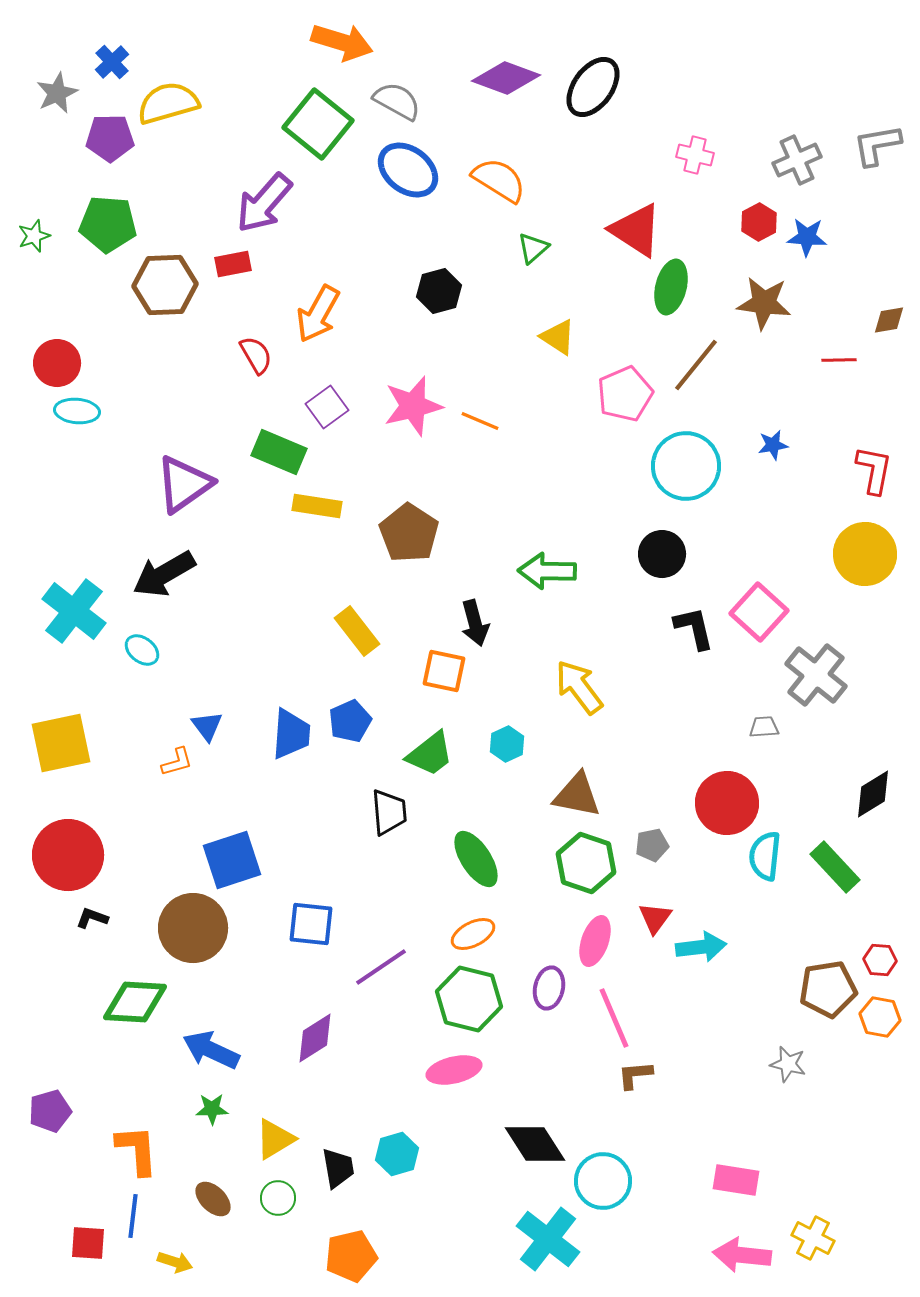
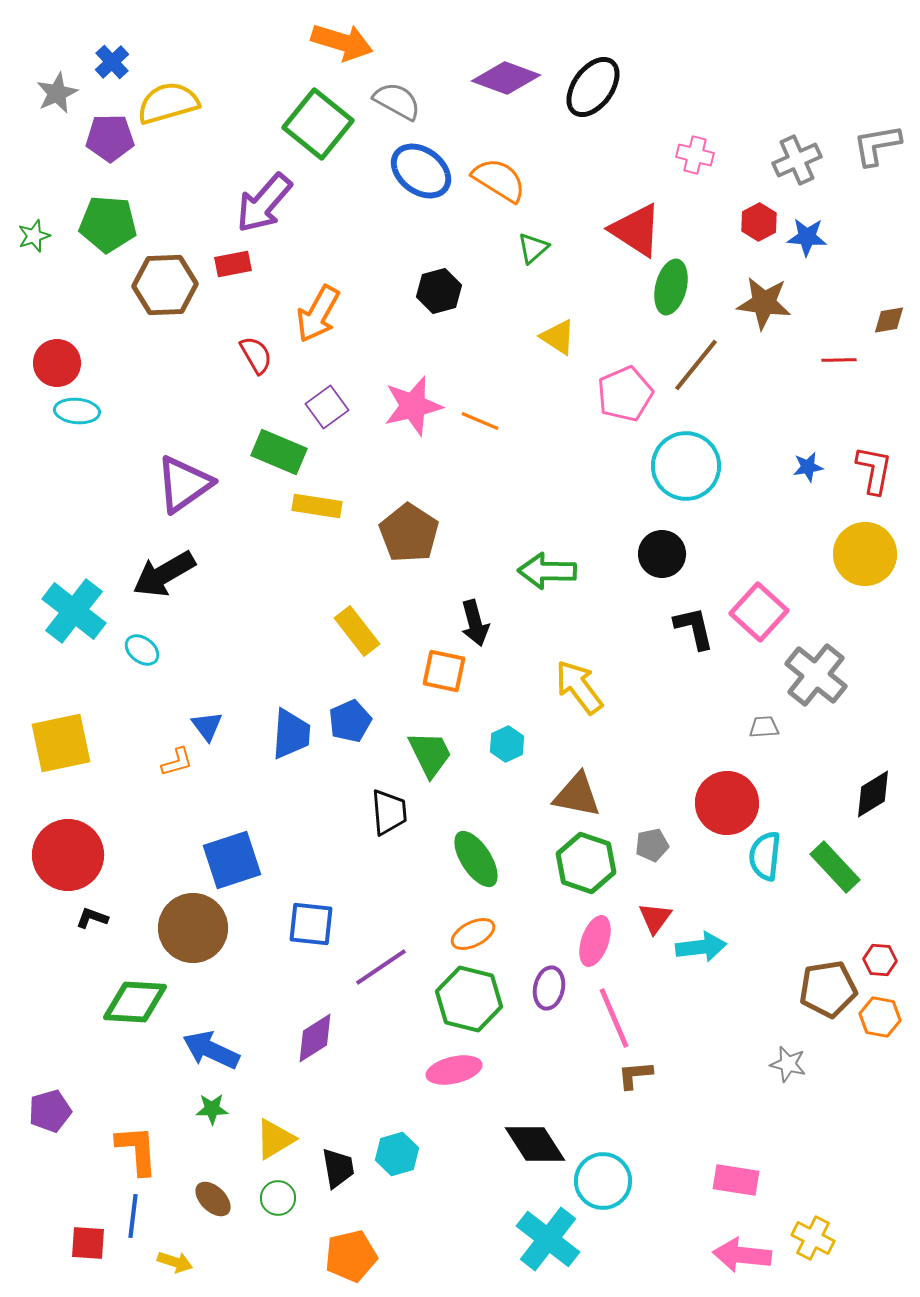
blue ellipse at (408, 170): moved 13 px right, 1 px down
blue star at (773, 445): moved 35 px right, 22 px down
green trapezoid at (430, 754): rotated 78 degrees counterclockwise
